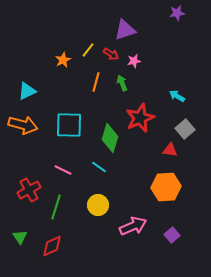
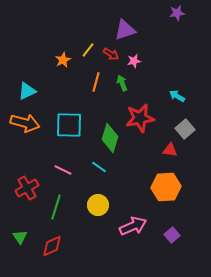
red star: rotated 12 degrees clockwise
orange arrow: moved 2 px right, 2 px up
red cross: moved 2 px left, 2 px up
